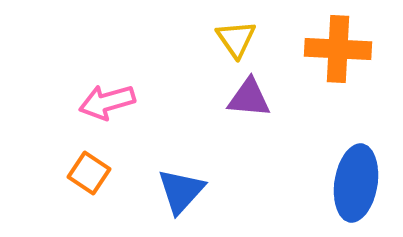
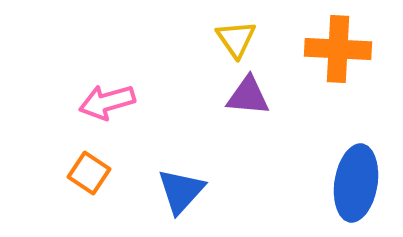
purple triangle: moved 1 px left, 2 px up
